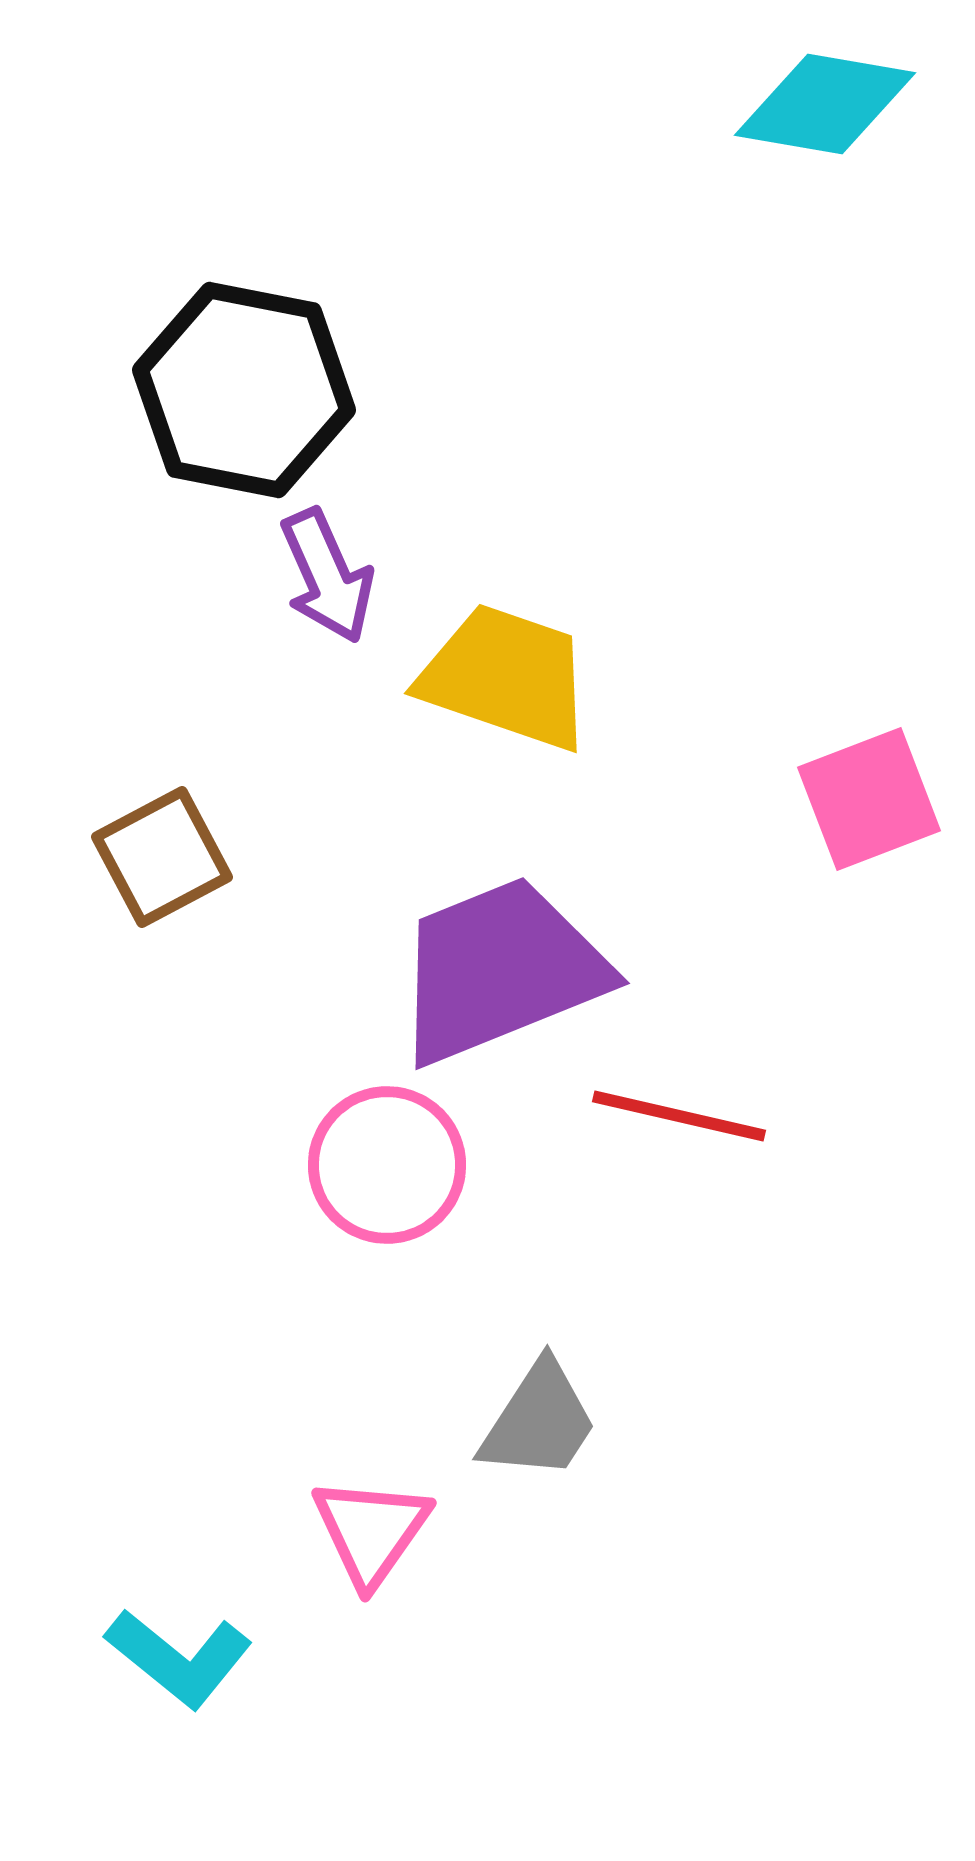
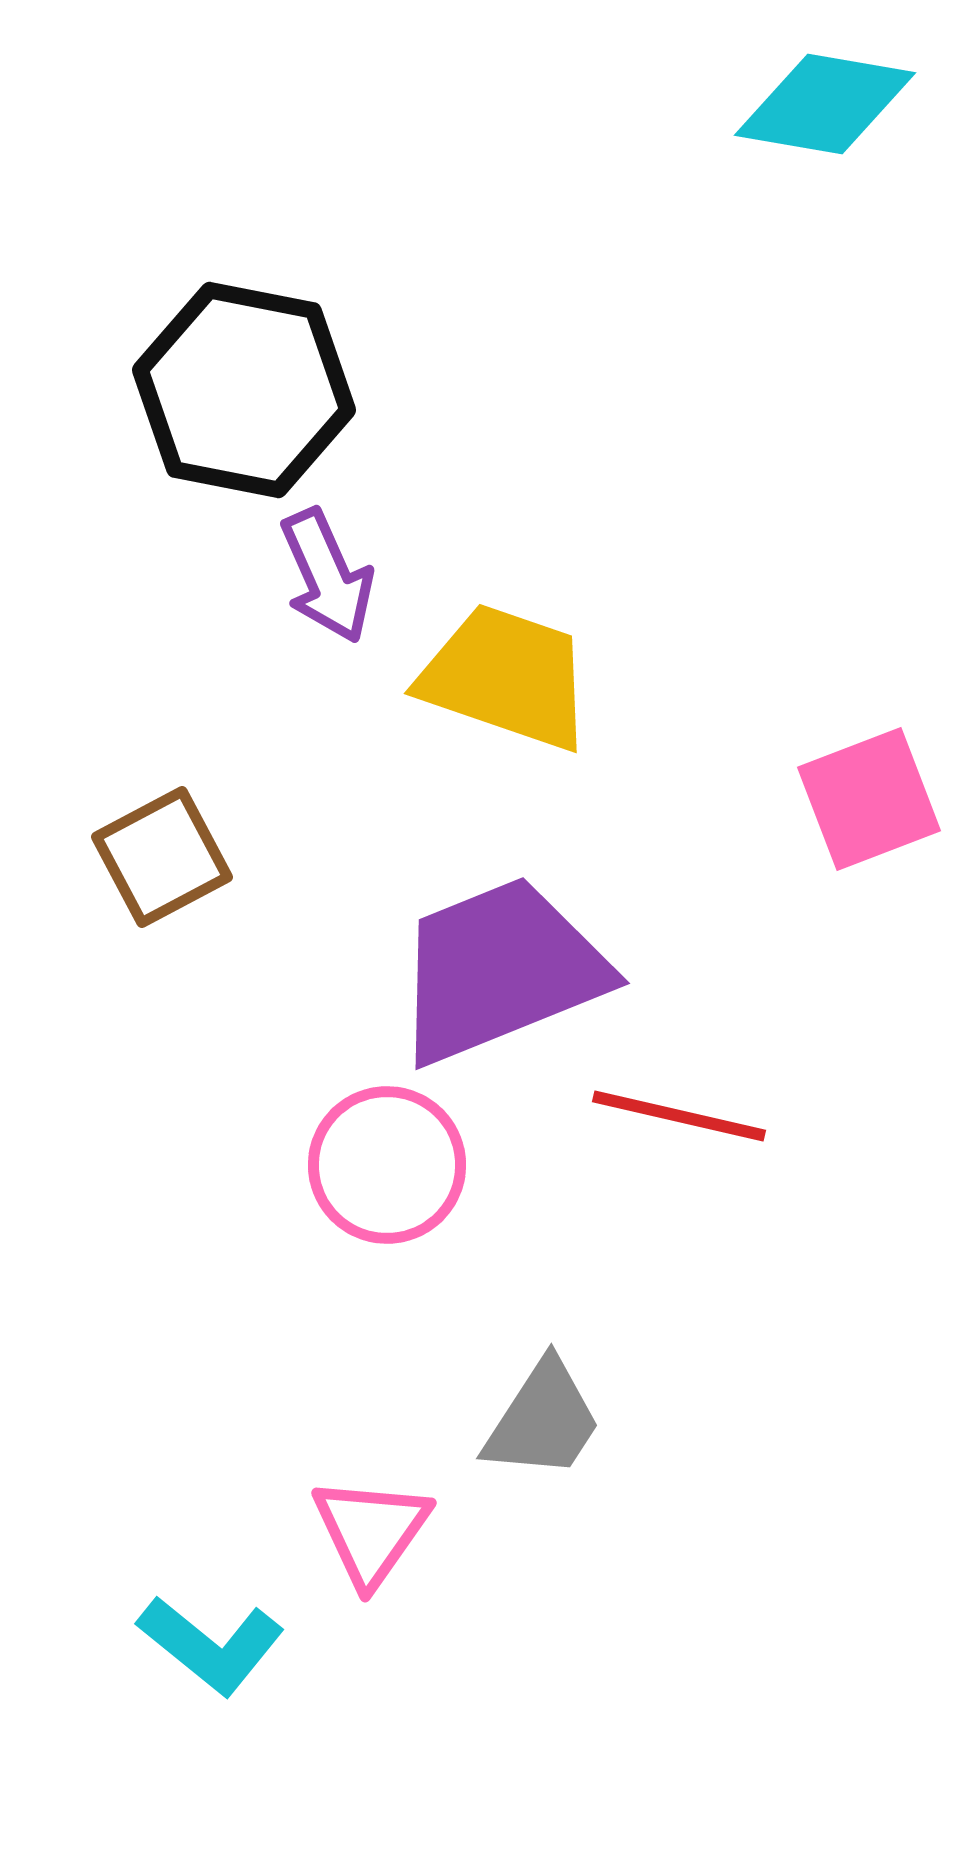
gray trapezoid: moved 4 px right, 1 px up
cyan L-shape: moved 32 px right, 13 px up
